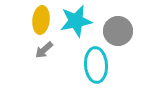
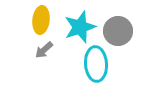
cyan star: moved 4 px right, 6 px down; rotated 8 degrees counterclockwise
cyan ellipse: moved 1 px up
